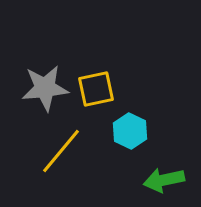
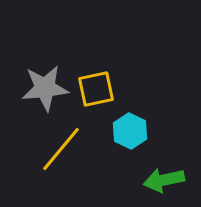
yellow line: moved 2 px up
